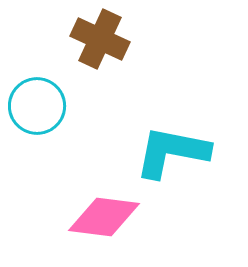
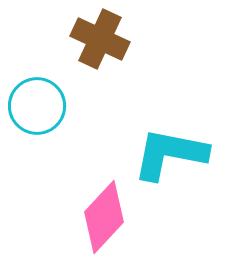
cyan L-shape: moved 2 px left, 2 px down
pink diamond: rotated 54 degrees counterclockwise
